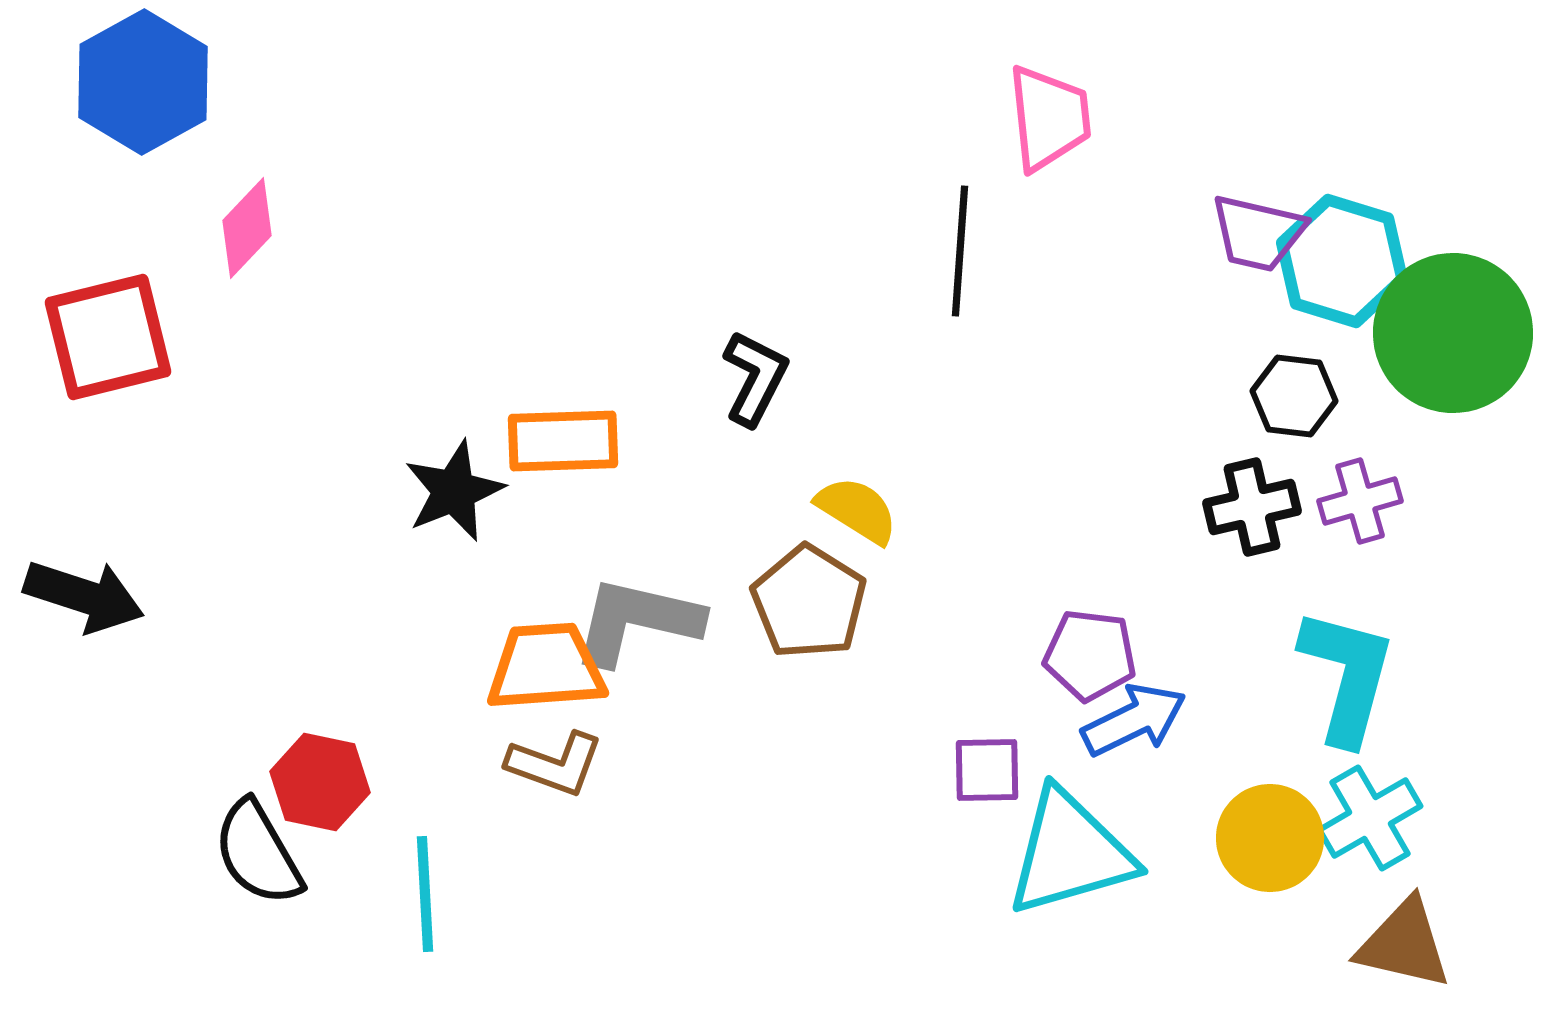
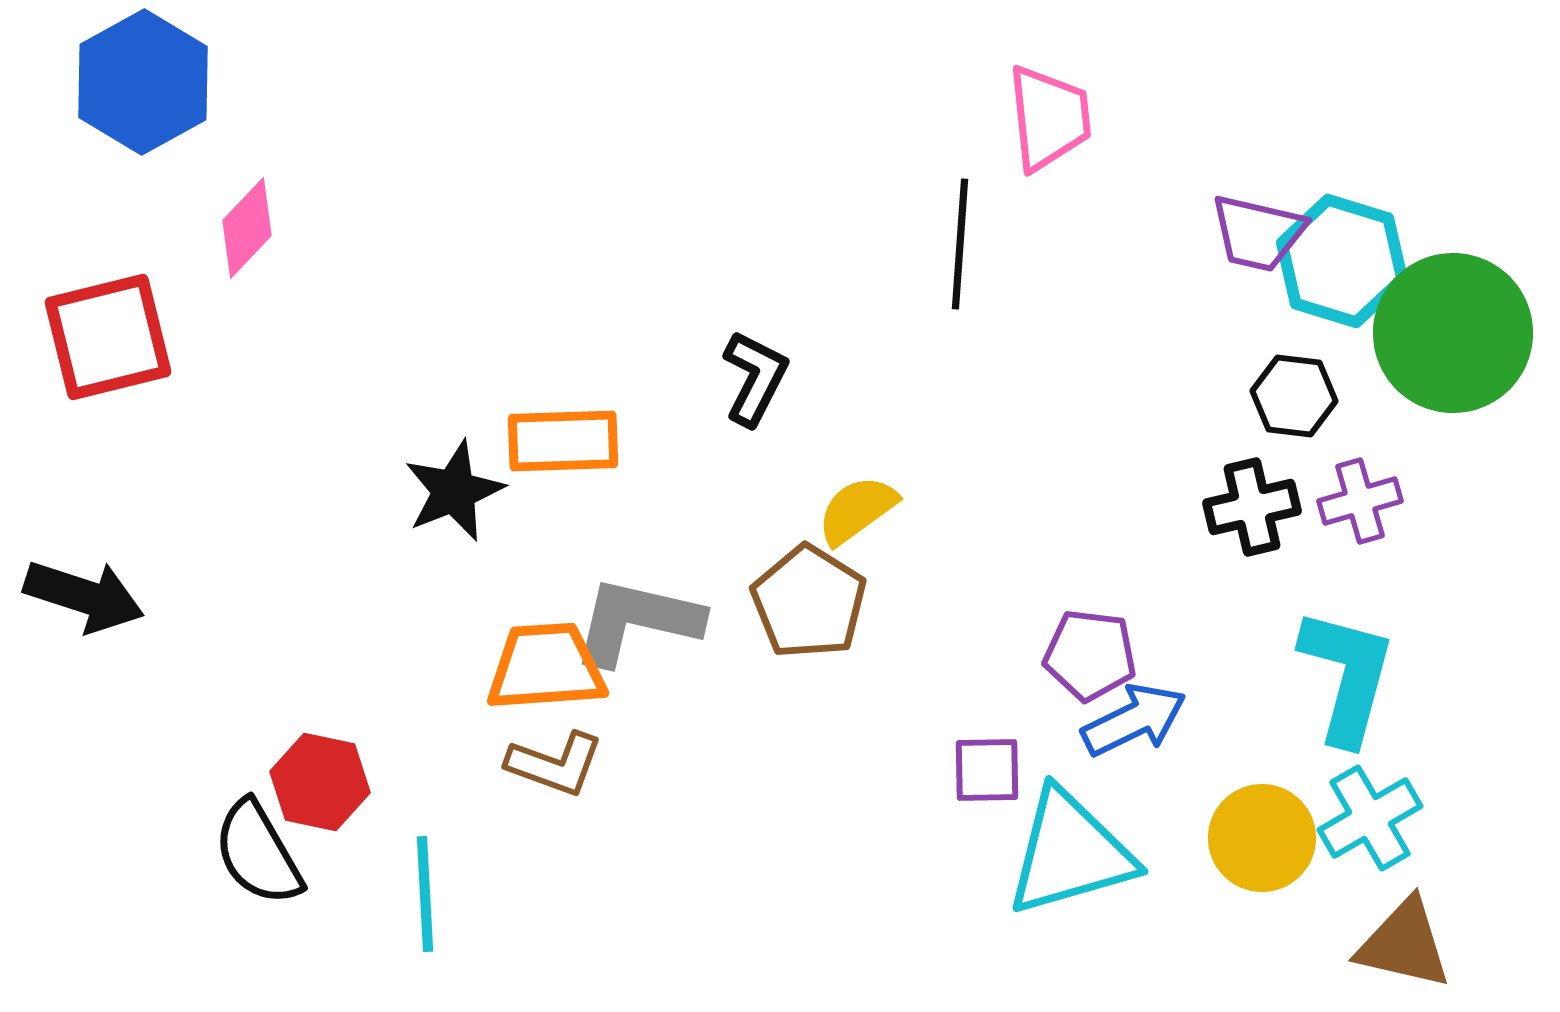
black line: moved 7 px up
yellow semicircle: rotated 68 degrees counterclockwise
yellow circle: moved 8 px left
